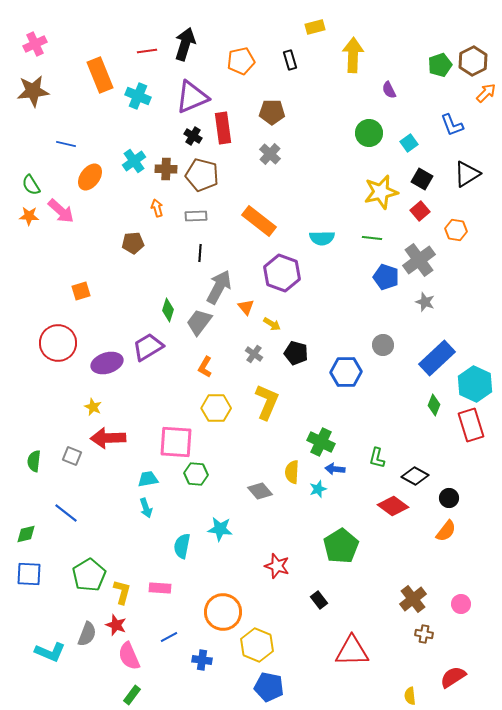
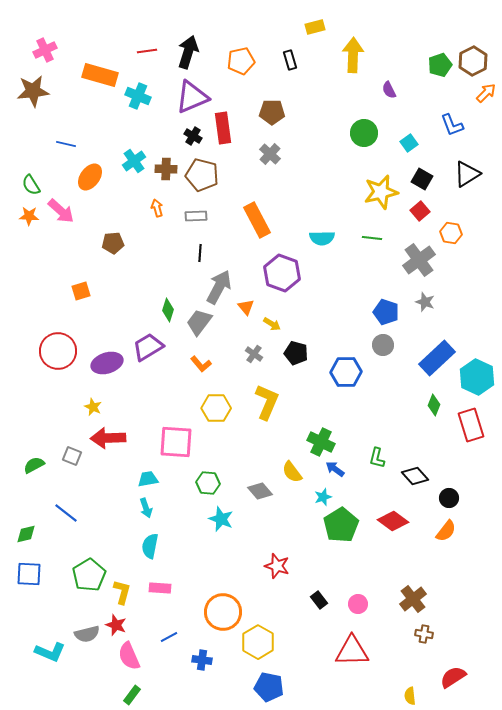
pink cross at (35, 44): moved 10 px right, 6 px down
black arrow at (185, 44): moved 3 px right, 8 px down
orange rectangle at (100, 75): rotated 52 degrees counterclockwise
green circle at (369, 133): moved 5 px left
orange rectangle at (259, 221): moved 2 px left, 1 px up; rotated 24 degrees clockwise
orange hexagon at (456, 230): moved 5 px left, 3 px down
brown pentagon at (133, 243): moved 20 px left
blue pentagon at (386, 277): moved 35 px down
red circle at (58, 343): moved 8 px down
orange L-shape at (205, 367): moved 4 px left, 3 px up; rotated 70 degrees counterclockwise
cyan hexagon at (475, 384): moved 2 px right, 7 px up
green semicircle at (34, 461): moved 4 px down; rotated 55 degrees clockwise
blue arrow at (335, 469): rotated 30 degrees clockwise
yellow semicircle at (292, 472): rotated 40 degrees counterclockwise
green hexagon at (196, 474): moved 12 px right, 9 px down
black diamond at (415, 476): rotated 20 degrees clockwise
cyan star at (318, 489): moved 5 px right, 8 px down
red diamond at (393, 506): moved 15 px down
cyan star at (220, 529): moved 1 px right, 10 px up; rotated 15 degrees clockwise
cyan semicircle at (182, 546): moved 32 px left
green pentagon at (341, 546): moved 21 px up
pink circle at (461, 604): moved 103 px left
gray semicircle at (87, 634): rotated 55 degrees clockwise
yellow hexagon at (257, 645): moved 1 px right, 3 px up; rotated 8 degrees clockwise
